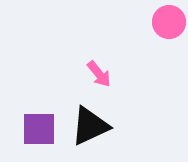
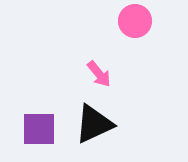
pink circle: moved 34 px left, 1 px up
black triangle: moved 4 px right, 2 px up
